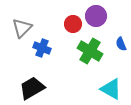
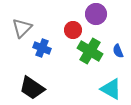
purple circle: moved 2 px up
red circle: moved 6 px down
blue semicircle: moved 3 px left, 7 px down
black trapezoid: rotated 116 degrees counterclockwise
